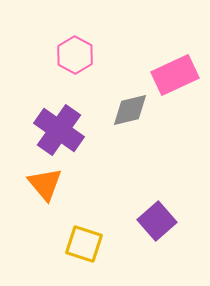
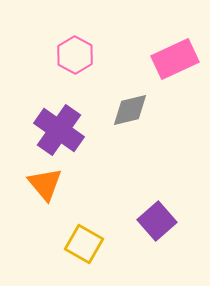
pink rectangle: moved 16 px up
yellow square: rotated 12 degrees clockwise
